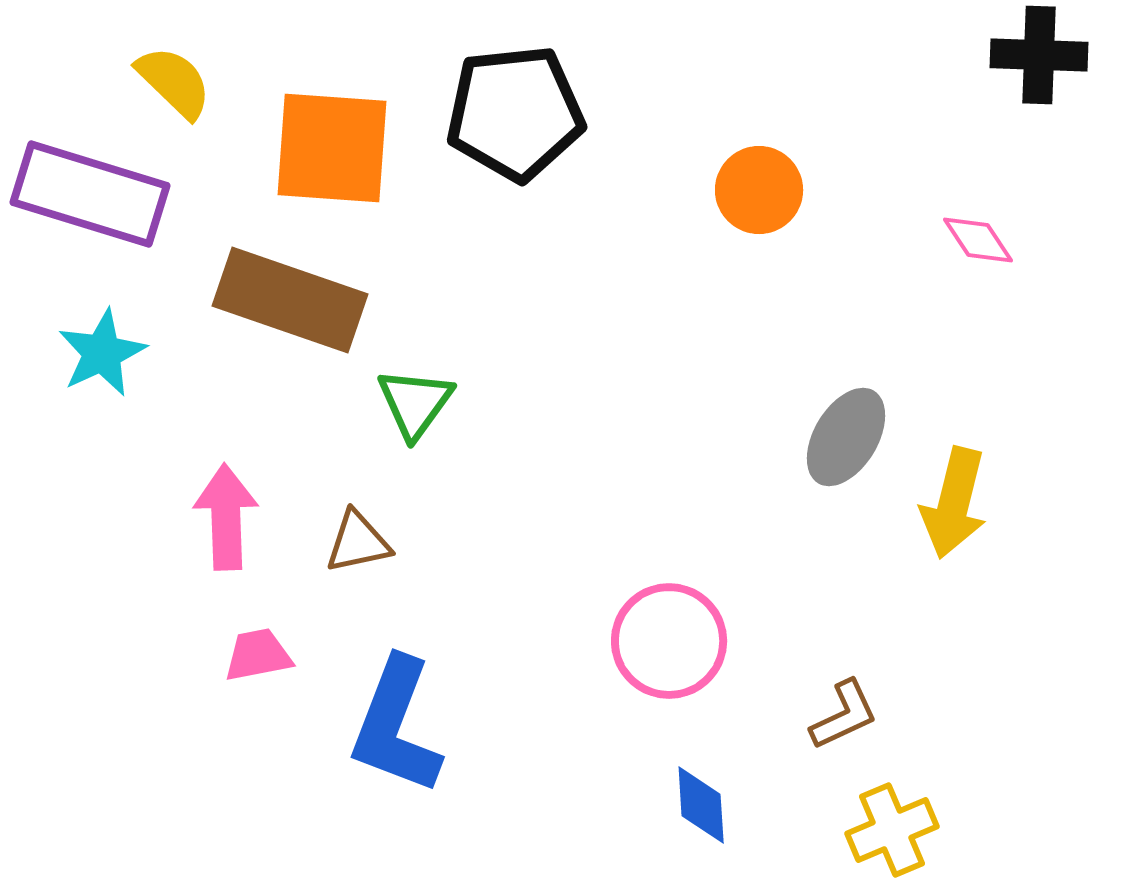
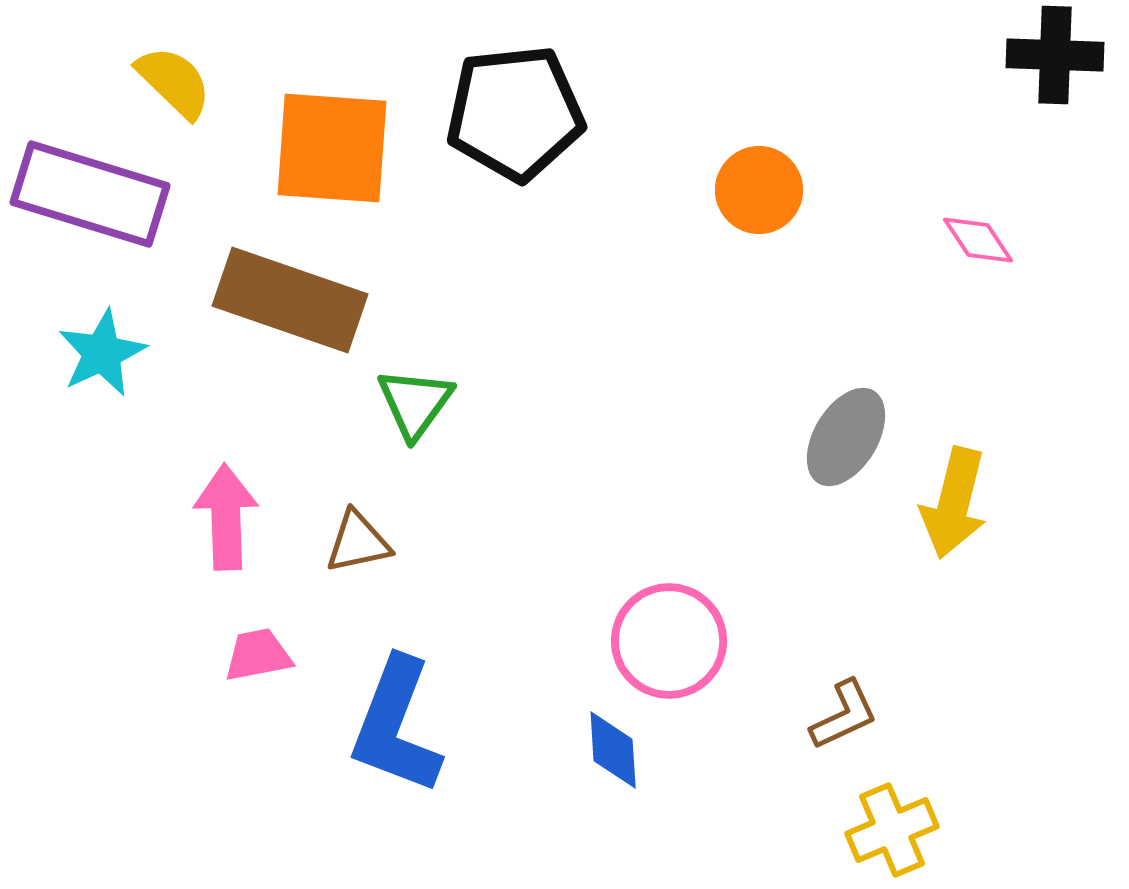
black cross: moved 16 px right
blue diamond: moved 88 px left, 55 px up
